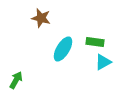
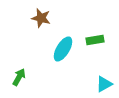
green rectangle: moved 2 px up; rotated 18 degrees counterclockwise
cyan triangle: moved 1 px right, 22 px down
green arrow: moved 3 px right, 3 px up
